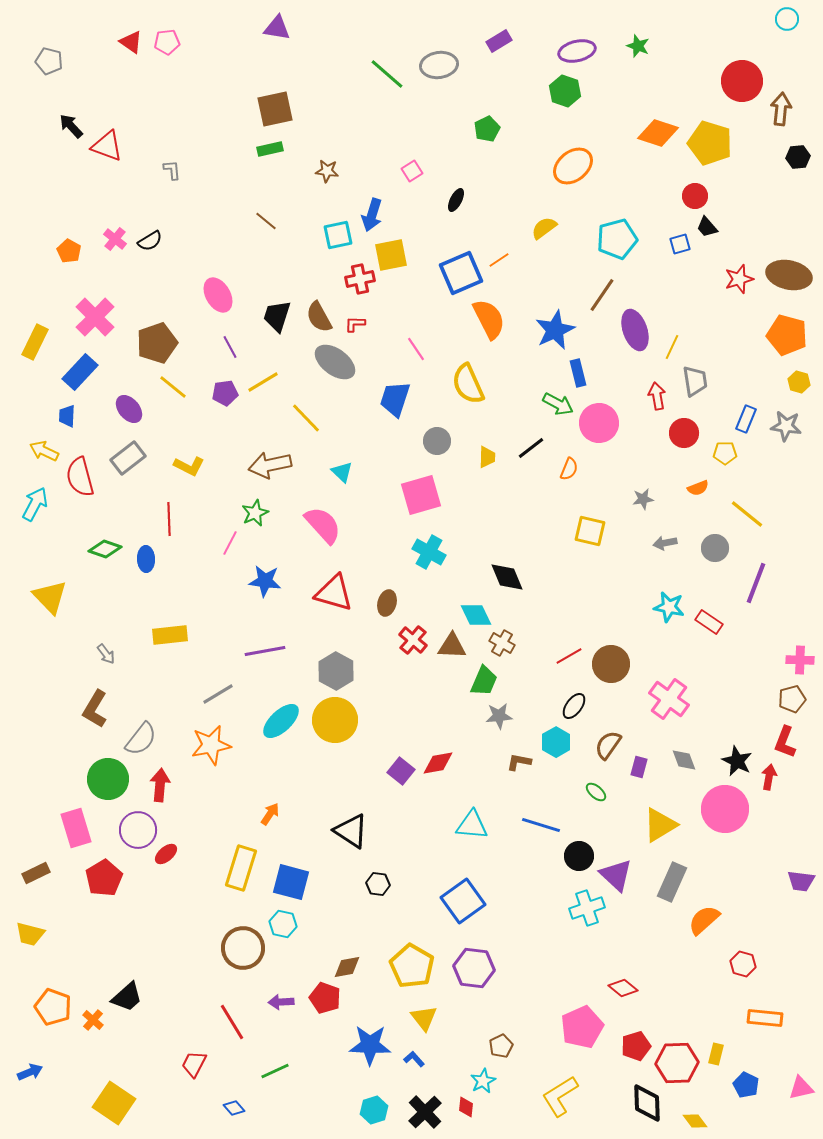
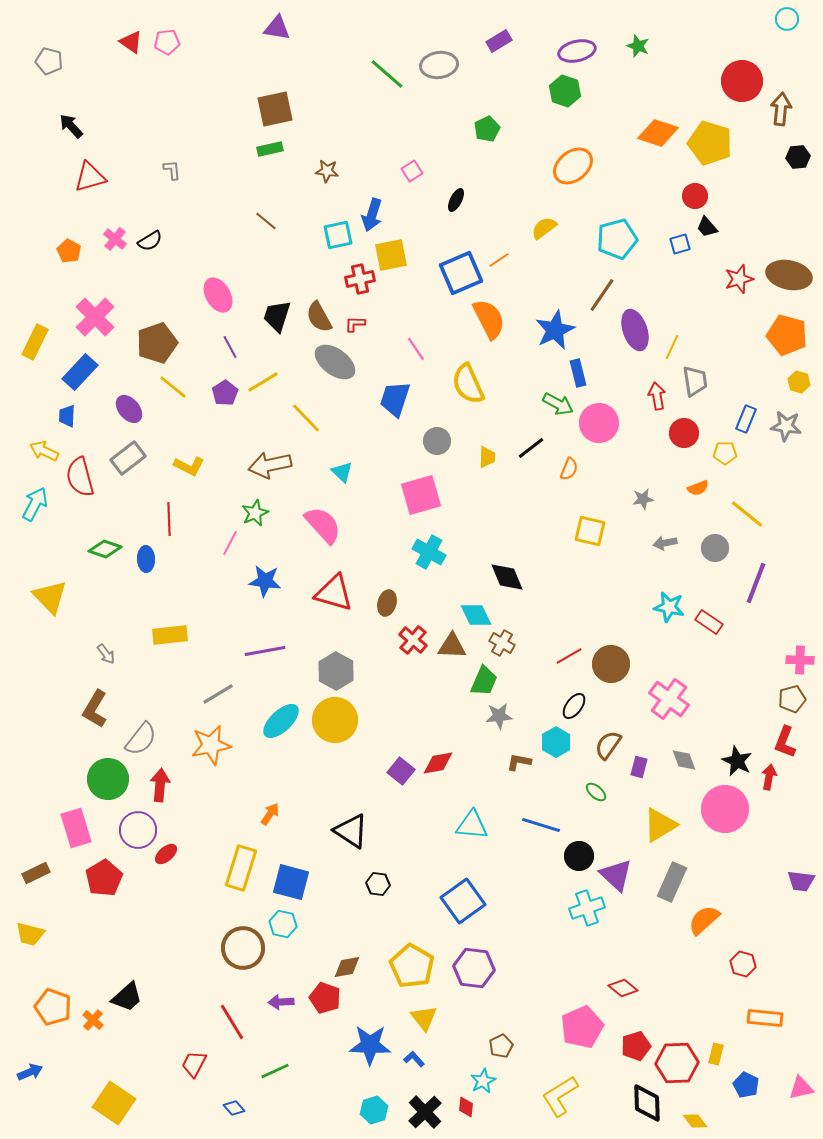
red triangle at (107, 146): moved 17 px left, 31 px down; rotated 36 degrees counterclockwise
purple pentagon at (225, 393): rotated 25 degrees counterclockwise
